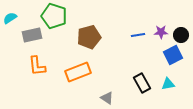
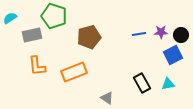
blue line: moved 1 px right, 1 px up
orange rectangle: moved 4 px left
